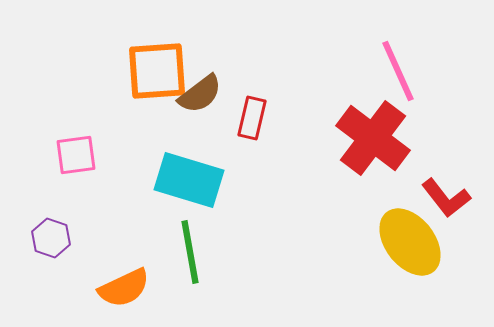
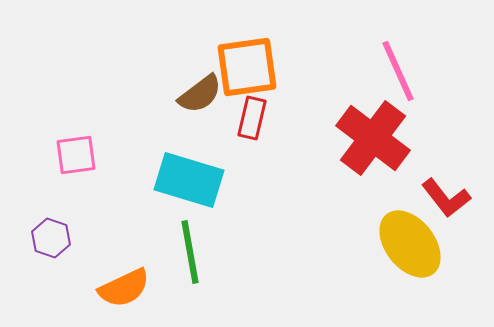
orange square: moved 90 px right, 4 px up; rotated 4 degrees counterclockwise
yellow ellipse: moved 2 px down
